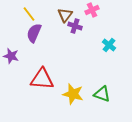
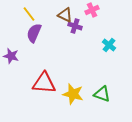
brown triangle: rotated 42 degrees counterclockwise
red triangle: moved 2 px right, 4 px down
